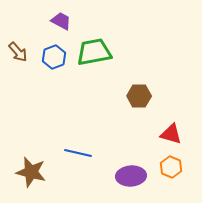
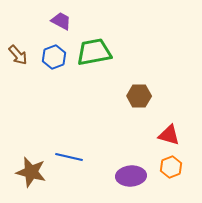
brown arrow: moved 3 px down
red triangle: moved 2 px left, 1 px down
blue line: moved 9 px left, 4 px down
orange hexagon: rotated 15 degrees clockwise
